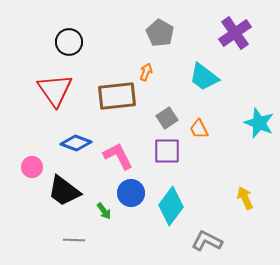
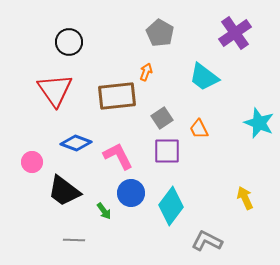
gray square: moved 5 px left
pink circle: moved 5 px up
